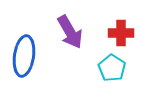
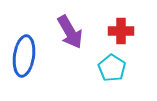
red cross: moved 2 px up
